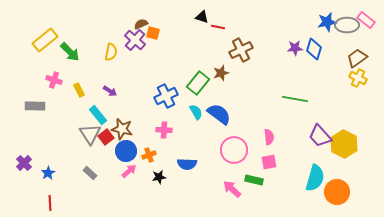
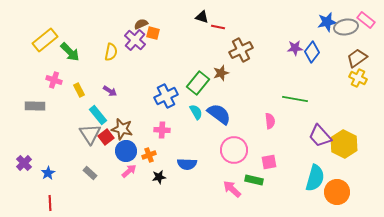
gray ellipse at (347, 25): moved 1 px left, 2 px down; rotated 10 degrees counterclockwise
blue diamond at (314, 49): moved 2 px left, 3 px down; rotated 20 degrees clockwise
pink cross at (164, 130): moved 2 px left
pink semicircle at (269, 137): moved 1 px right, 16 px up
